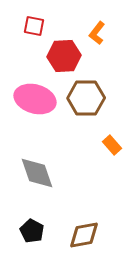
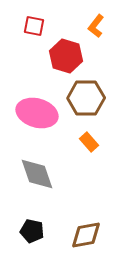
orange L-shape: moved 1 px left, 7 px up
red hexagon: moved 2 px right; rotated 20 degrees clockwise
pink ellipse: moved 2 px right, 14 px down
orange rectangle: moved 23 px left, 3 px up
gray diamond: moved 1 px down
black pentagon: rotated 15 degrees counterclockwise
brown diamond: moved 2 px right
